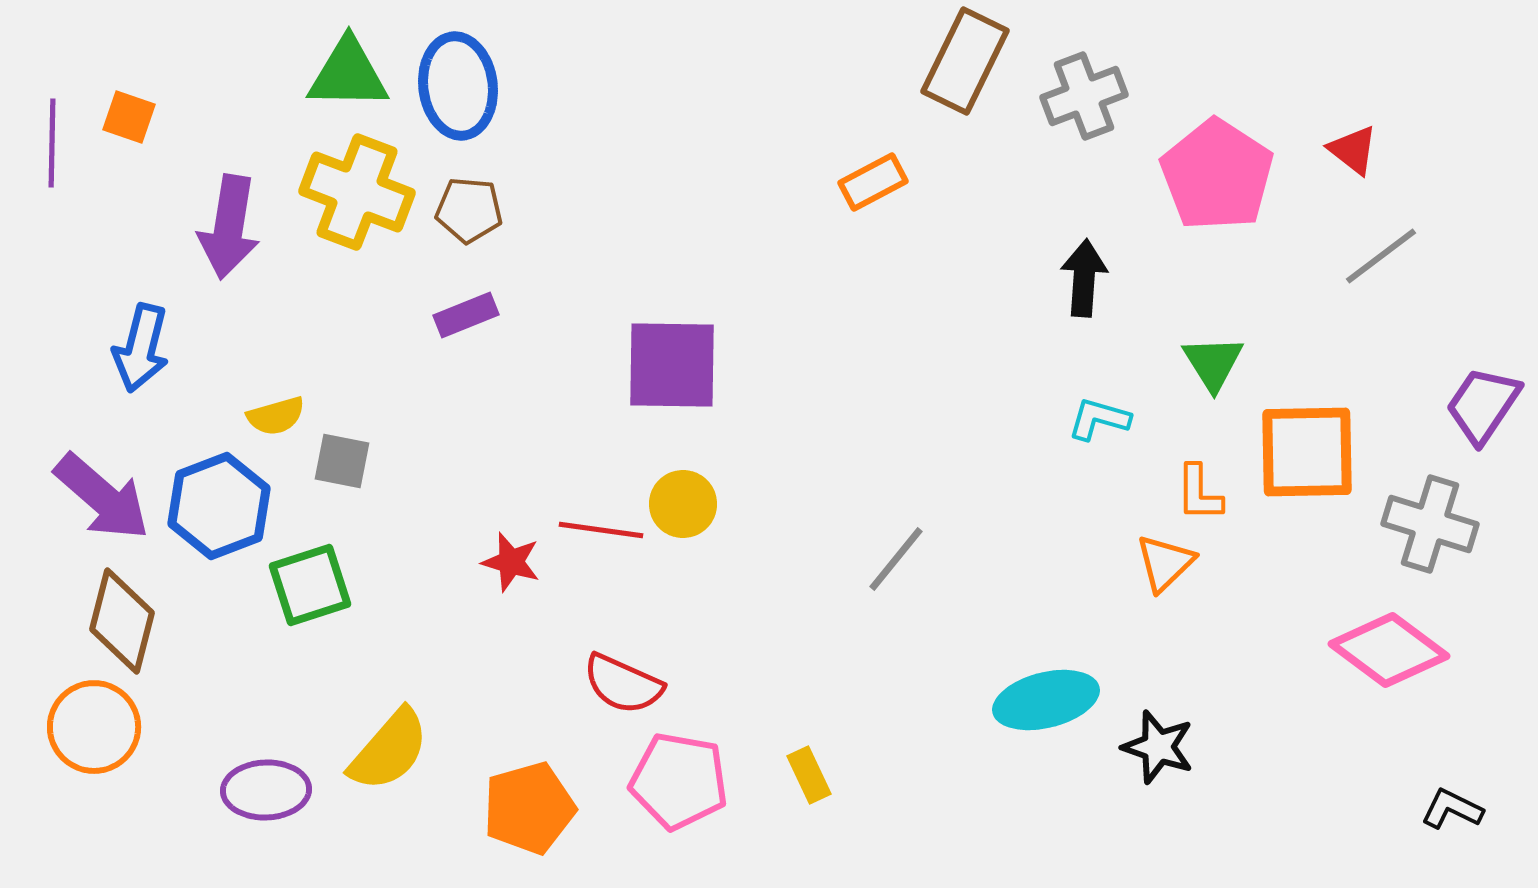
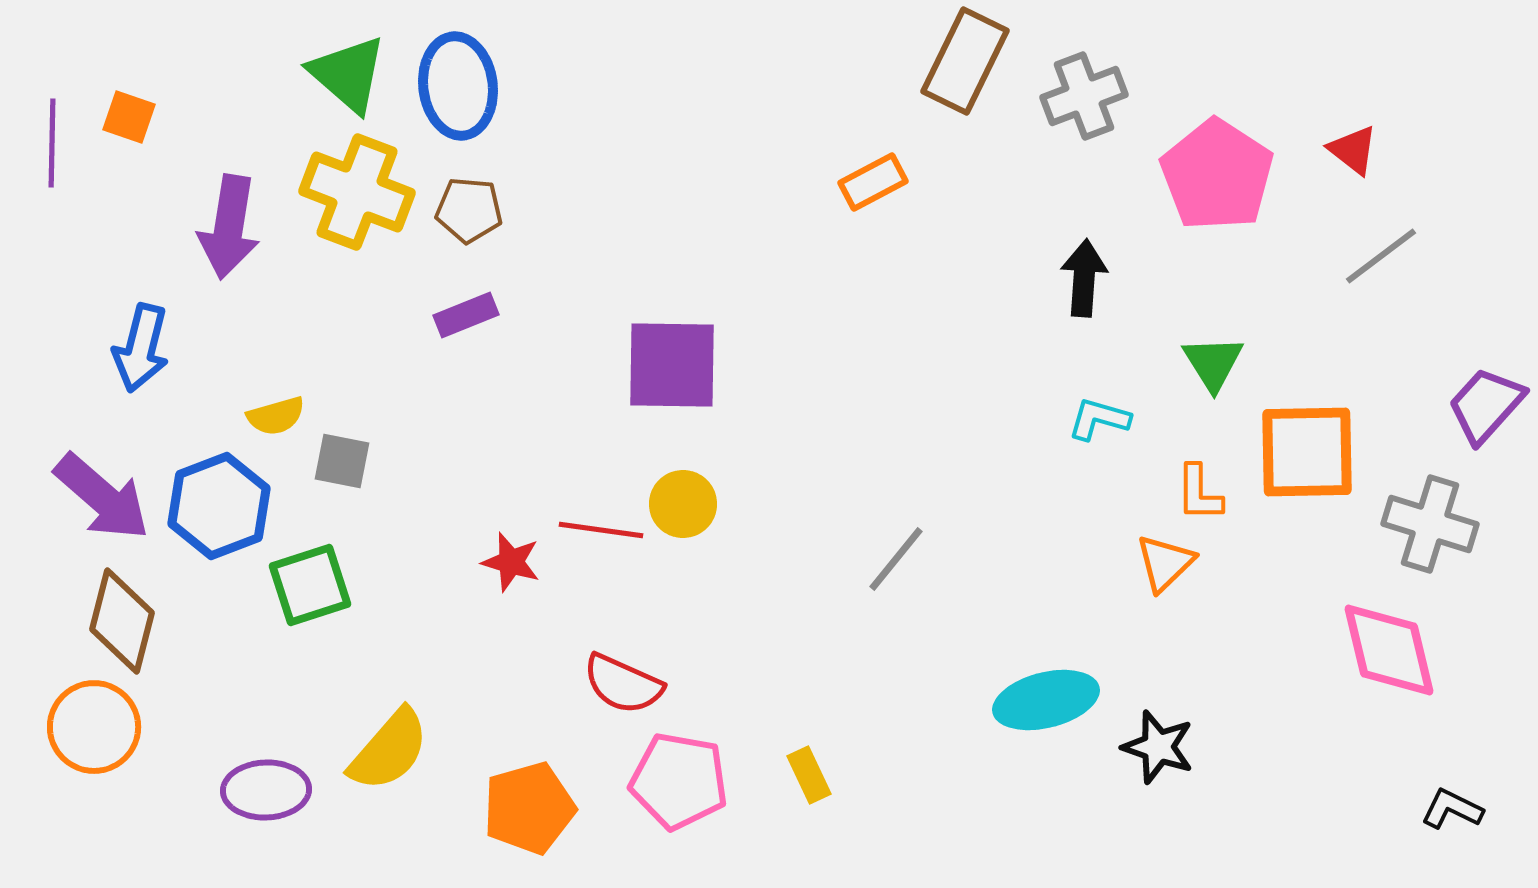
green triangle at (348, 74): rotated 40 degrees clockwise
purple trapezoid at (1483, 405): moved 3 px right; rotated 8 degrees clockwise
pink diamond at (1389, 650): rotated 40 degrees clockwise
